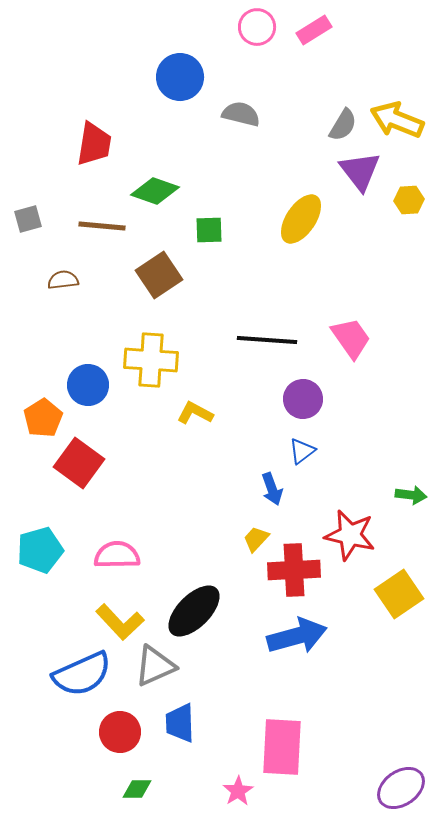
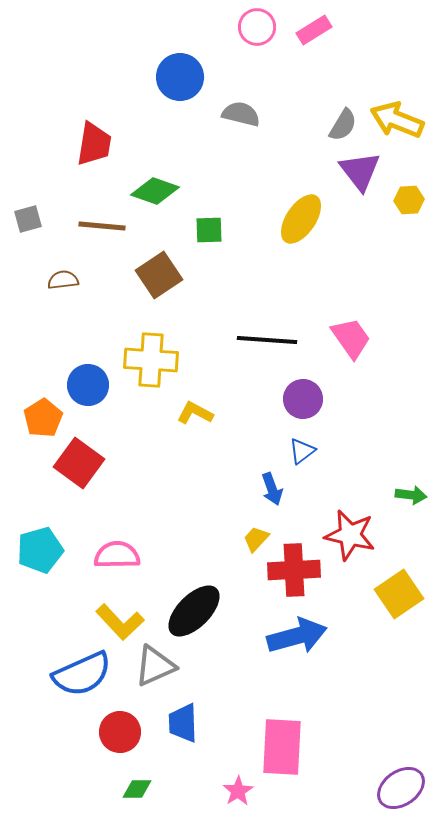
blue trapezoid at (180, 723): moved 3 px right
